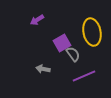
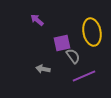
purple arrow: rotated 72 degrees clockwise
purple square: rotated 18 degrees clockwise
gray semicircle: moved 2 px down
